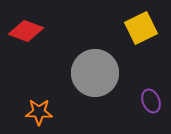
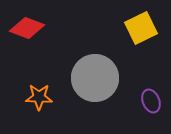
red diamond: moved 1 px right, 3 px up
gray circle: moved 5 px down
orange star: moved 15 px up
